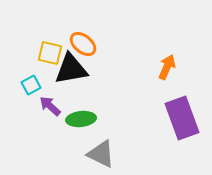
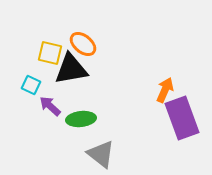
orange arrow: moved 2 px left, 23 px down
cyan square: rotated 36 degrees counterclockwise
gray triangle: rotated 12 degrees clockwise
